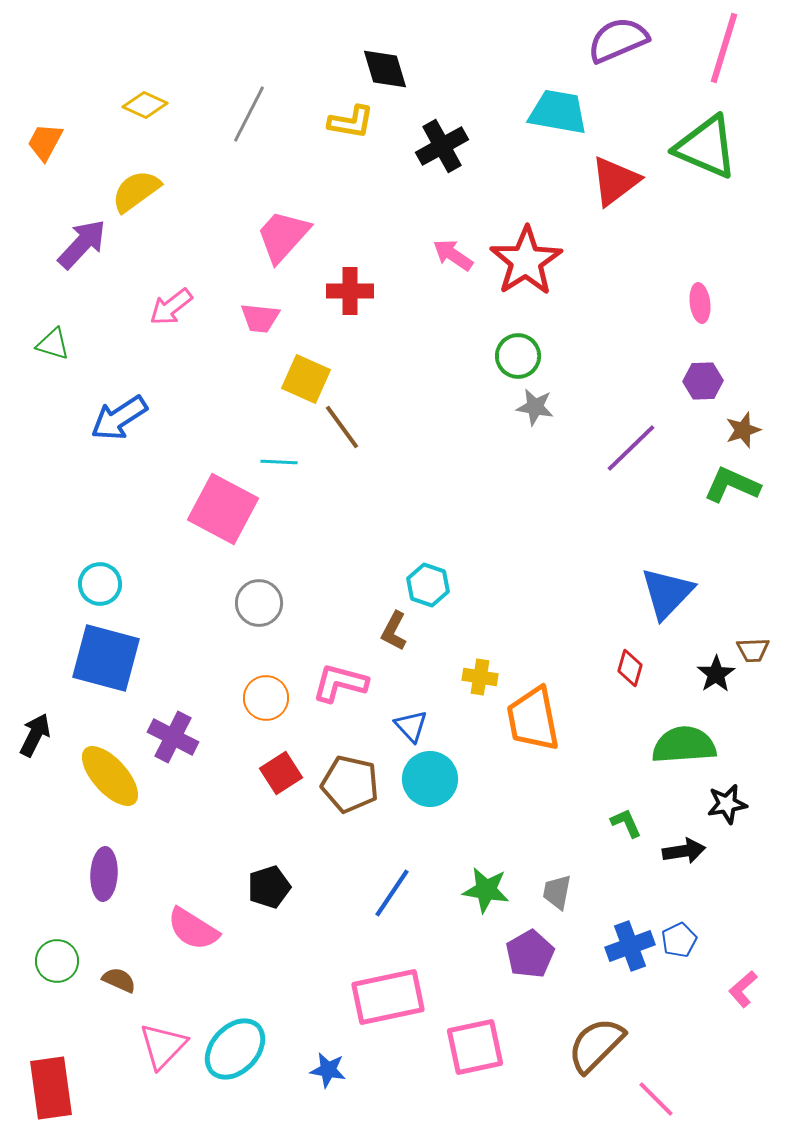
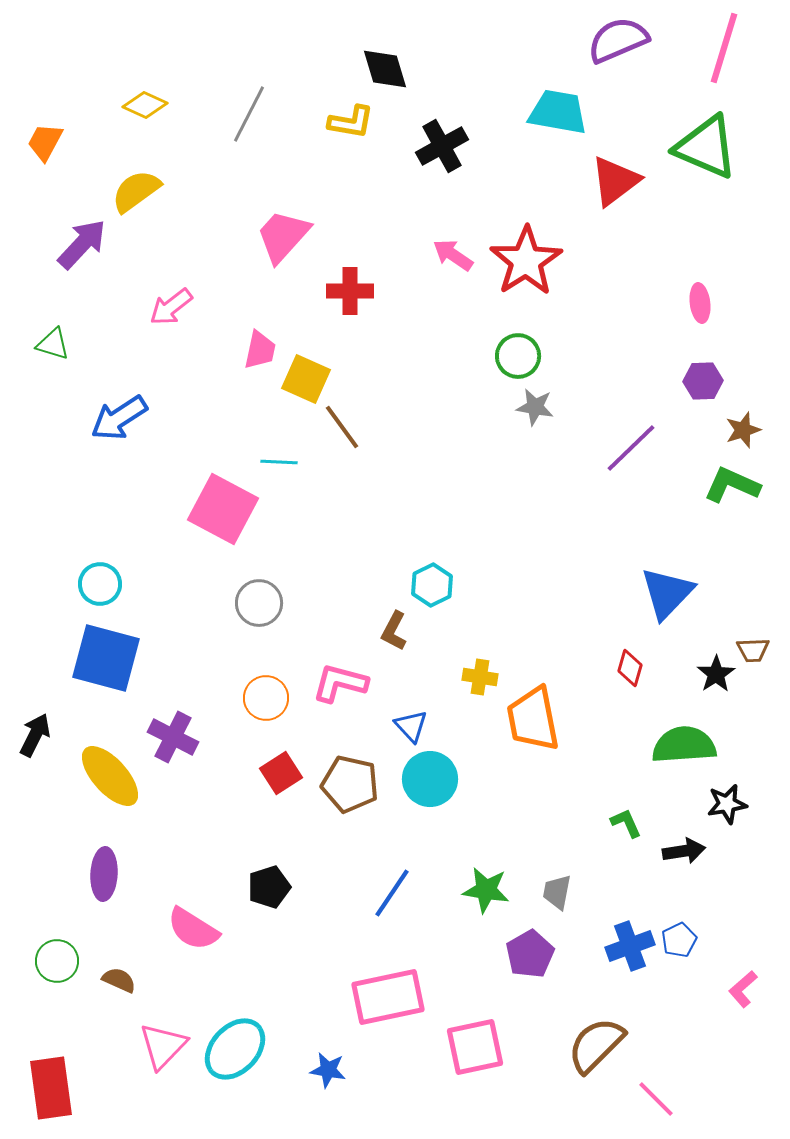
pink trapezoid at (260, 318): moved 32 px down; rotated 84 degrees counterclockwise
cyan hexagon at (428, 585): moved 4 px right; rotated 15 degrees clockwise
